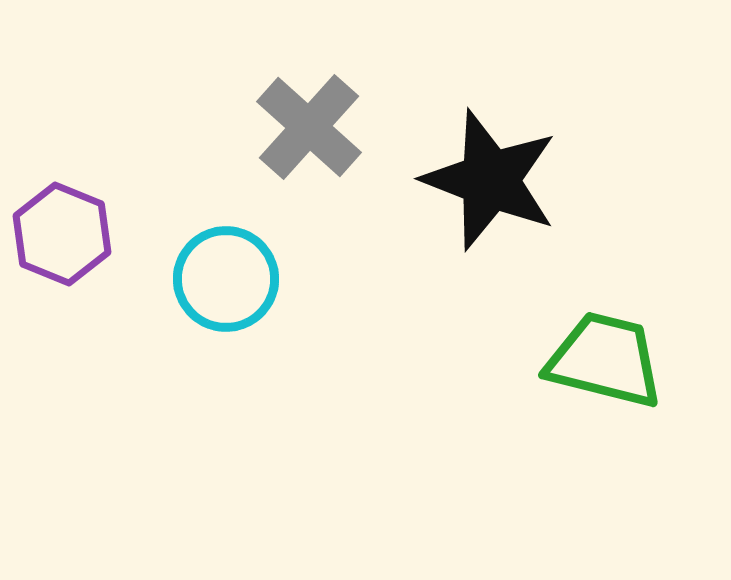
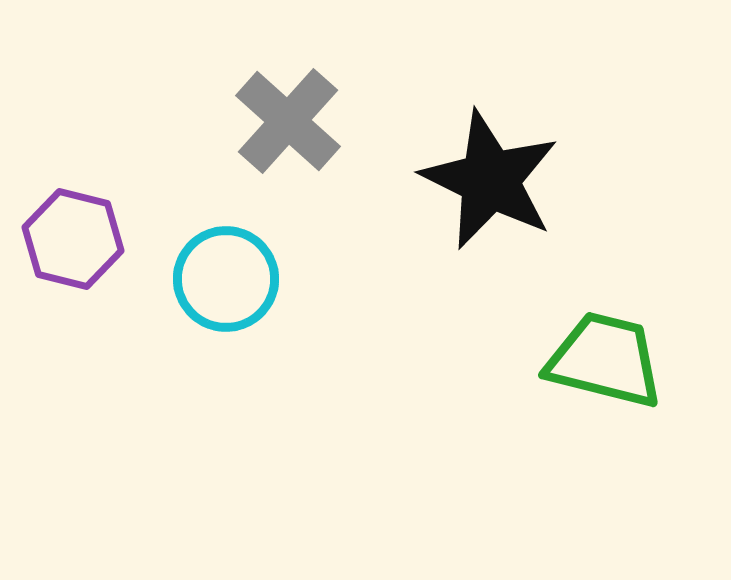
gray cross: moved 21 px left, 6 px up
black star: rotated 5 degrees clockwise
purple hexagon: moved 11 px right, 5 px down; rotated 8 degrees counterclockwise
